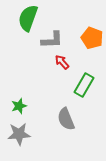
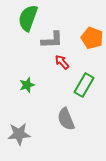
green star: moved 8 px right, 21 px up
